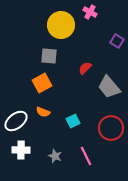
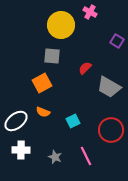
gray square: moved 3 px right
gray trapezoid: rotated 20 degrees counterclockwise
red circle: moved 2 px down
gray star: moved 1 px down
